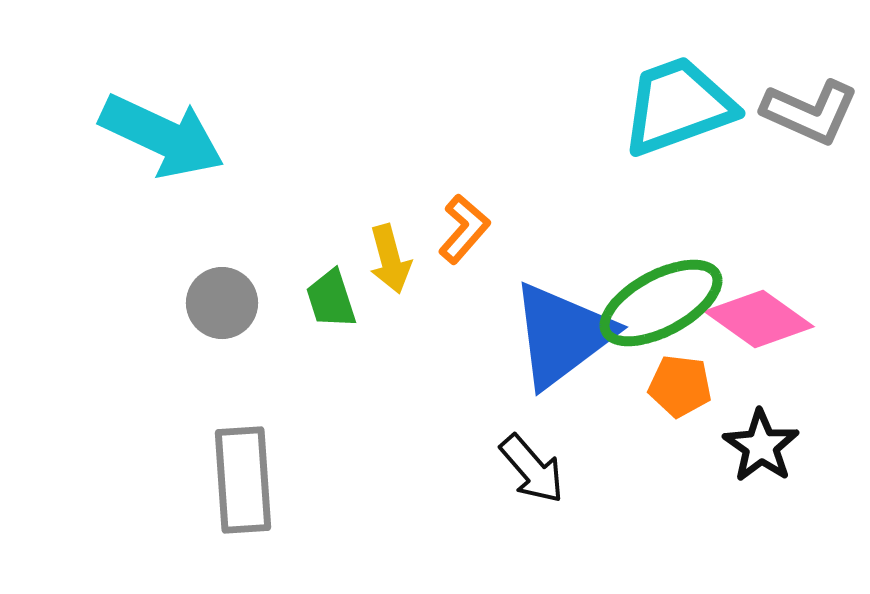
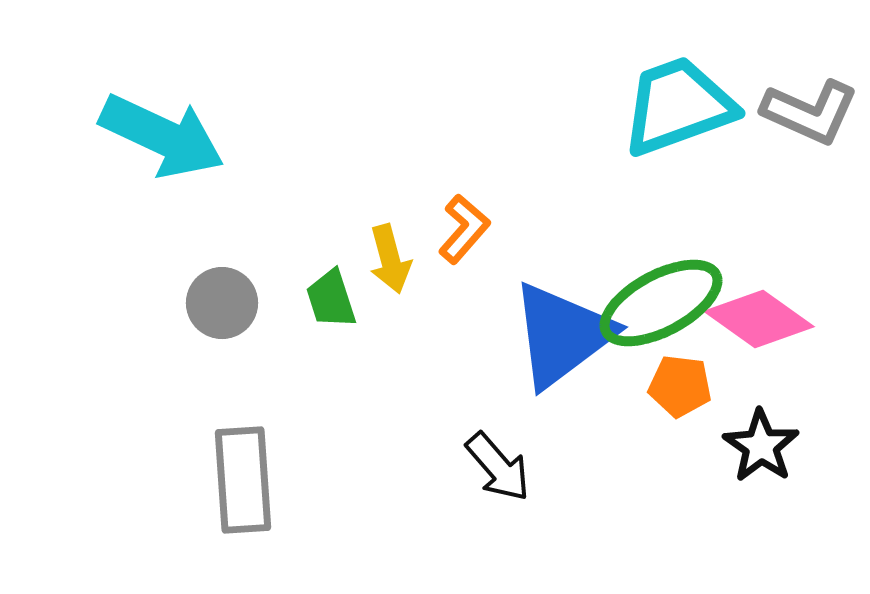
black arrow: moved 34 px left, 2 px up
